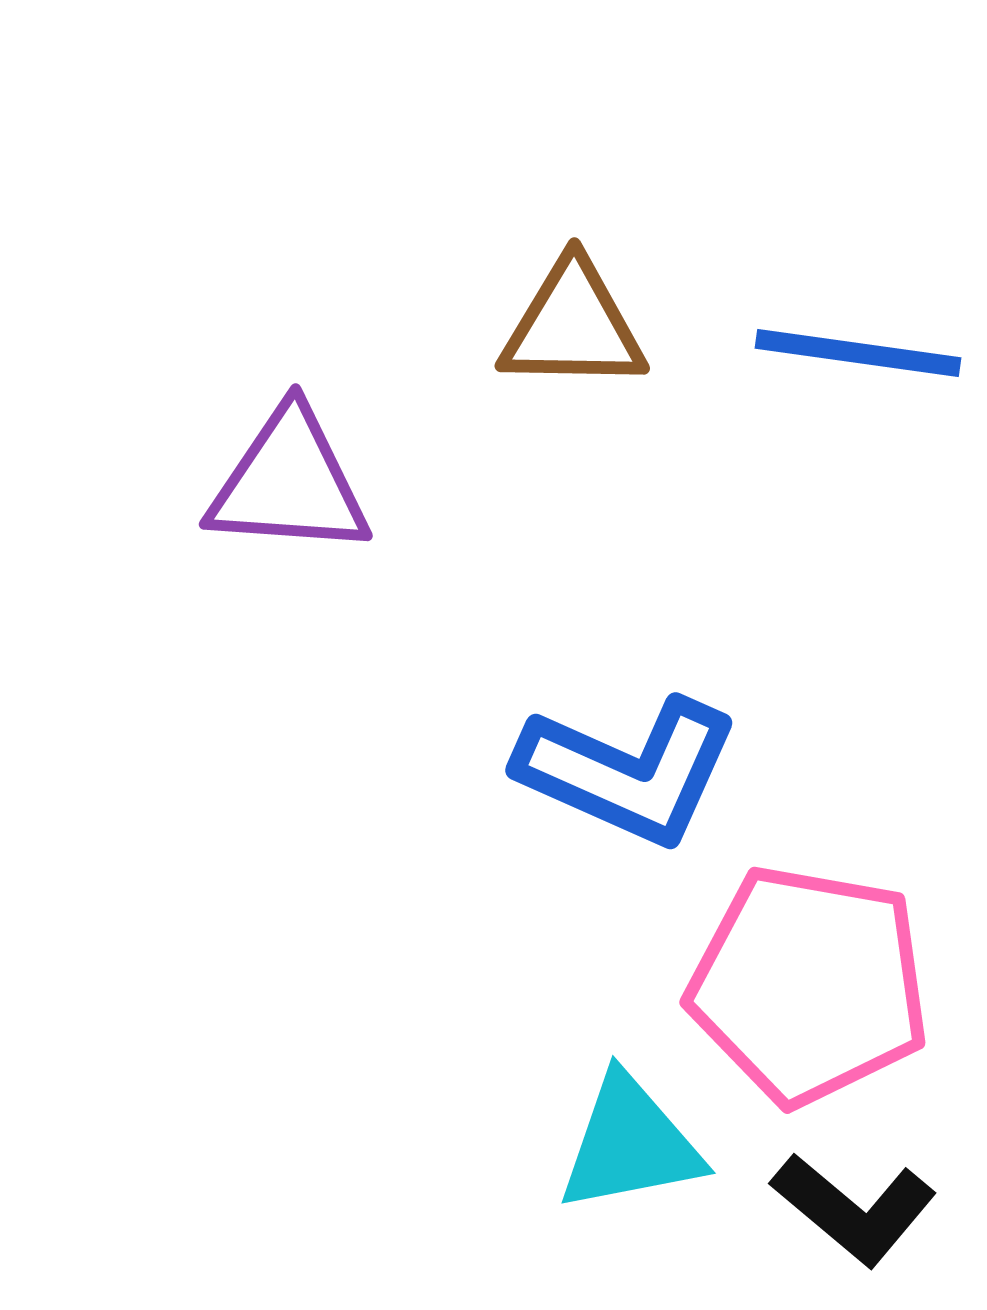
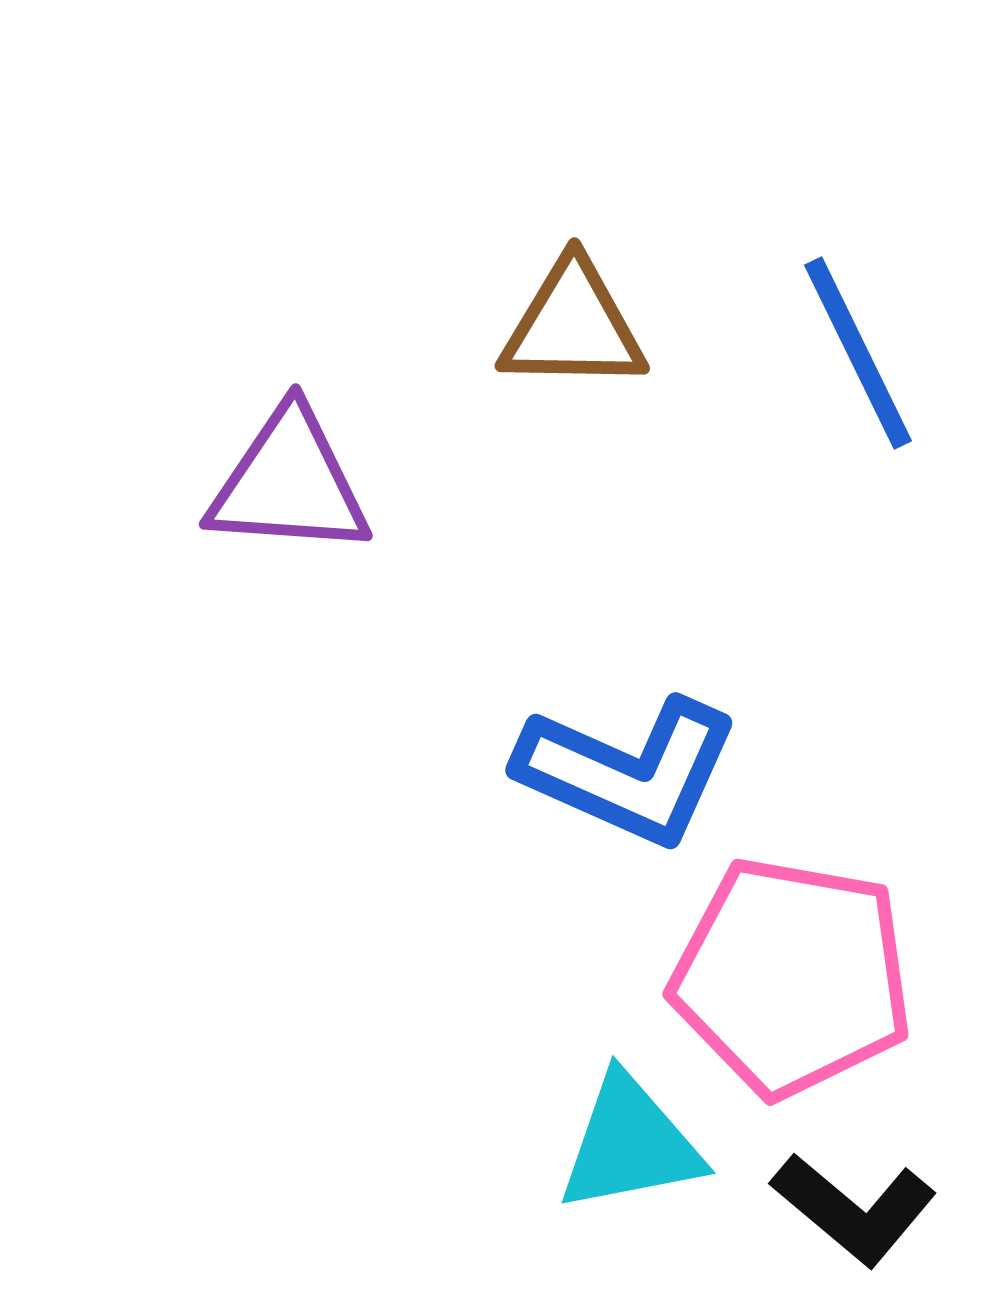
blue line: rotated 56 degrees clockwise
pink pentagon: moved 17 px left, 8 px up
